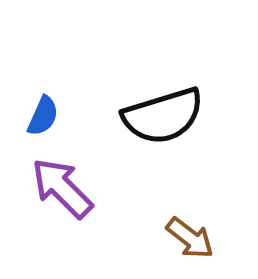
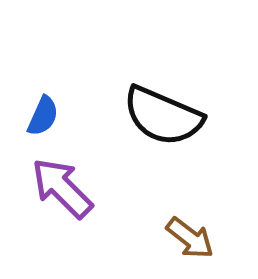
black semicircle: rotated 40 degrees clockwise
